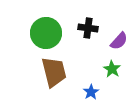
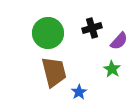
black cross: moved 4 px right; rotated 24 degrees counterclockwise
green circle: moved 2 px right
blue star: moved 12 px left
